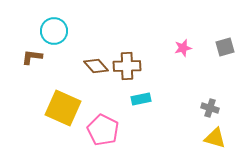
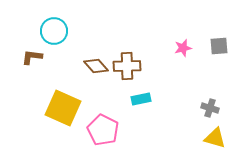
gray square: moved 6 px left, 1 px up; rotated 12 degrees clockwise
